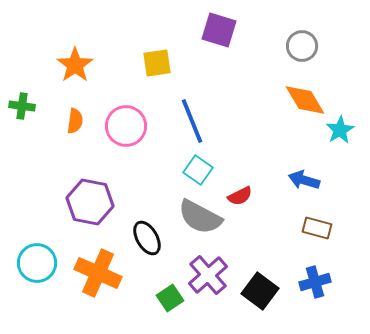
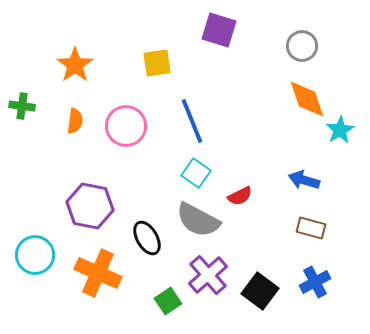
orange diamond: moved 2 px right, 1 px up; rotated 12 degrees clockwise
cyan square: moved 2 px left, 3 px down
purple hexagon: moved 4 px down
gray semicircle: moved 2 px left, 3 px down
brown rectangle: moved 6 px left
cyan circle: moved 2 px left, 8 px up
blue cross: rotated 12 degrees counterclockwise
green square: moved 2 px left, 3 px down
